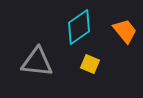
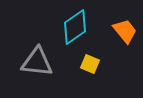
cyan diamond: moved 4 px left
